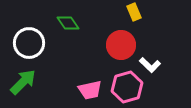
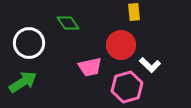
yellow rectangle: rotated 18 degrees clockwise
green arrow: rotated 12 degrees clockwise
pink trapezoid: moved 23 px up
